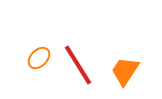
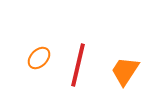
red line: rotated 45 degrees clockwise
